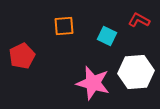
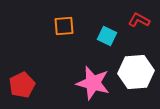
red pentagon: moved 29 px down
